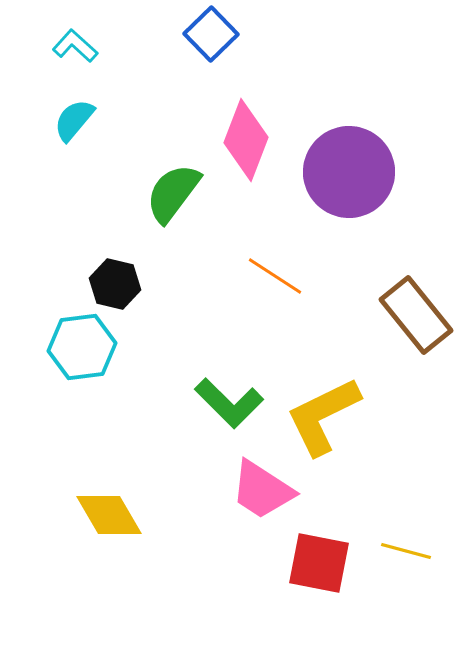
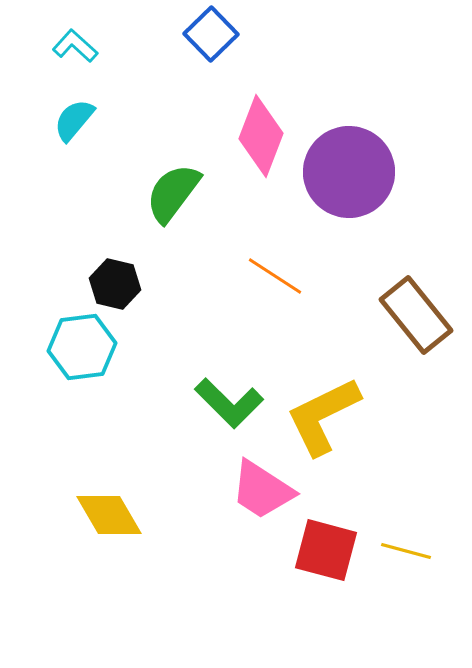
pink diamond: moved 15 px right, 4 px up
red square: moved 7 px right, 13 px up; rotated 4 degrees clockwise
